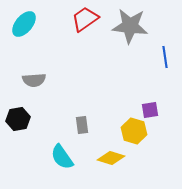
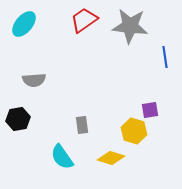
red trapezoid: moved 1 px left, 1 px down
